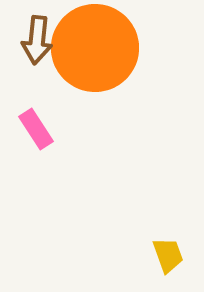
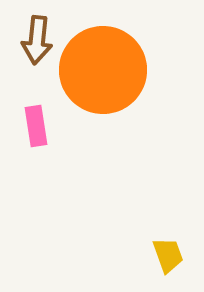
orange circle: moved 8 px right, 22 px down
pink rectangle: moved 3 px up; rotated 24 degrees clockwise
